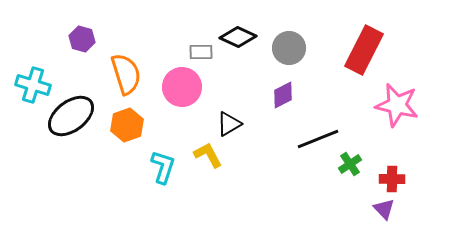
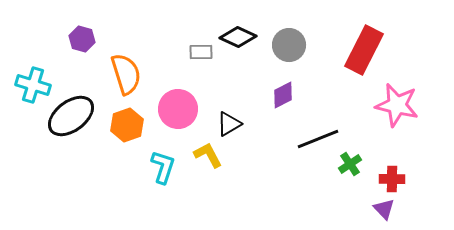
gray circle: moved 3 px up
pink circle: moved 4 px left, 22 px down
